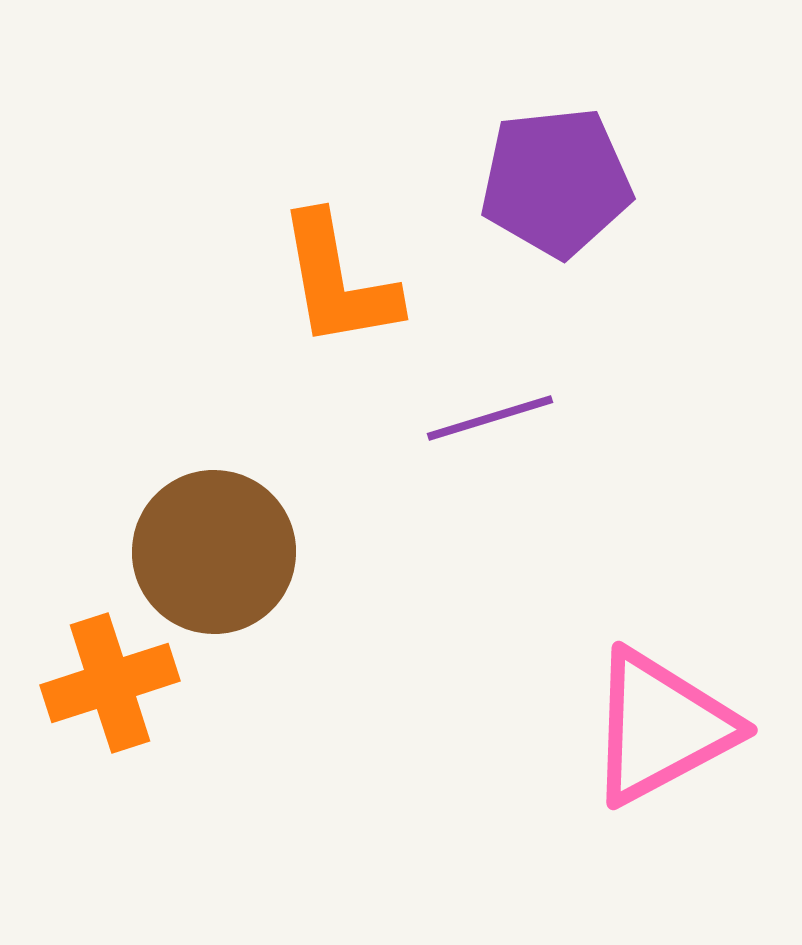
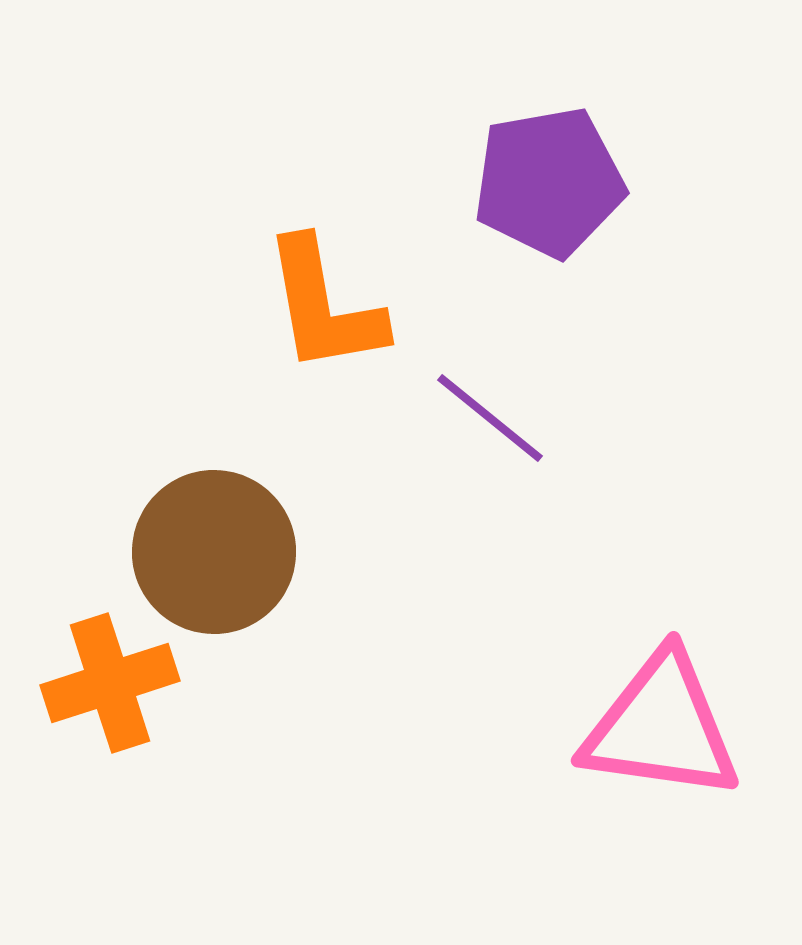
purple pentagon: moved 7 px left; rotated 4 degrees counterclockwise
orange L-shape: moved 14 px left, 25 px down
purple line: rotated 56 degrees clockwise
pink triangle: rotated 36 degrees clockwise
